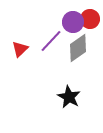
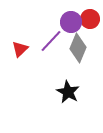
purple circle: moved 2 px left
gray diamond: rotated 32 degrees counterclockwise
black star: moved 1 px left, 5 px up
